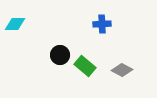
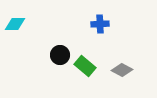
blue cross: moved 2 px left
